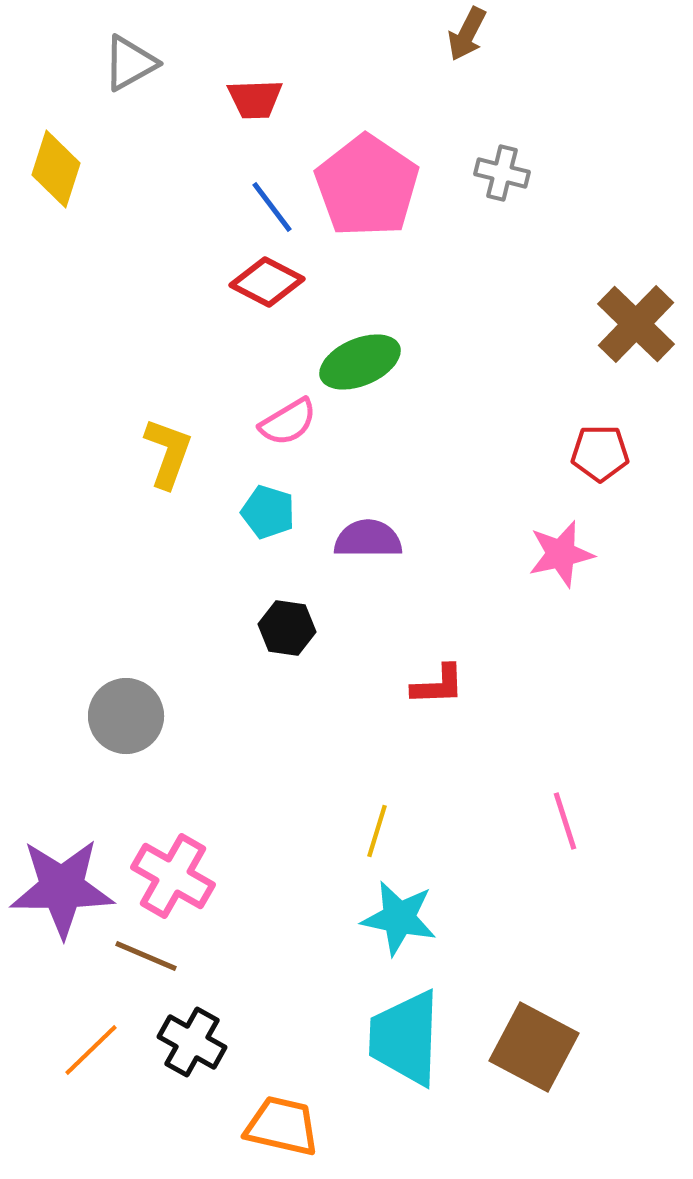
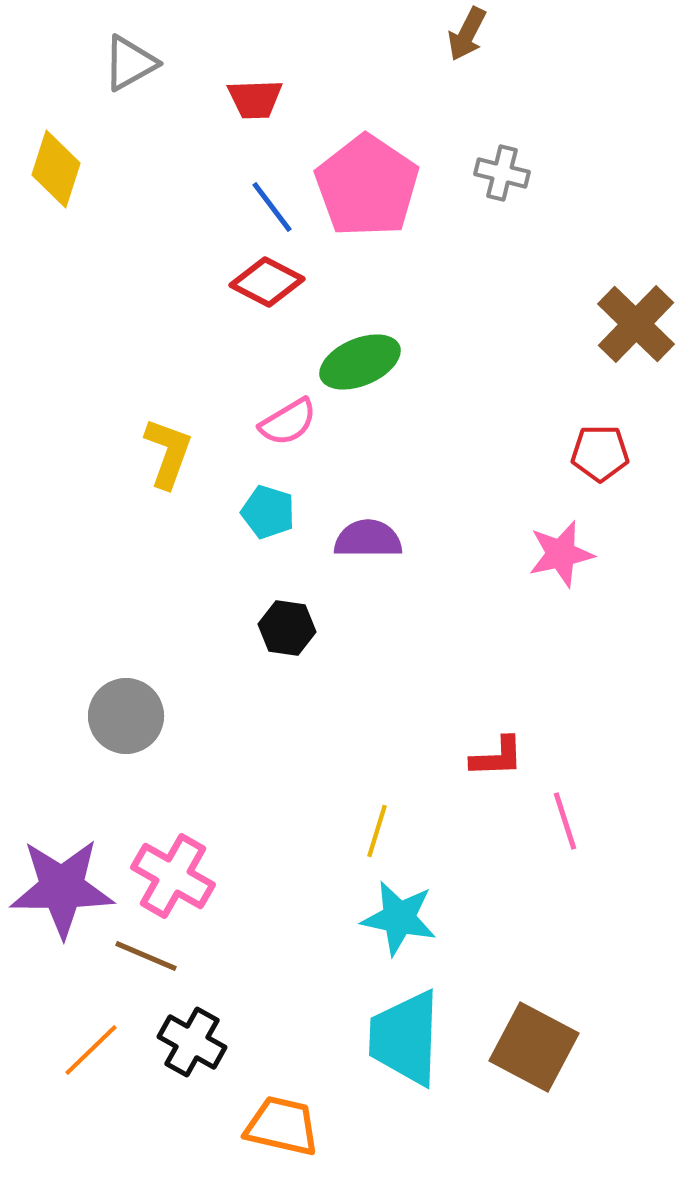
red L-shape: moved 59 px right, 72 px down
